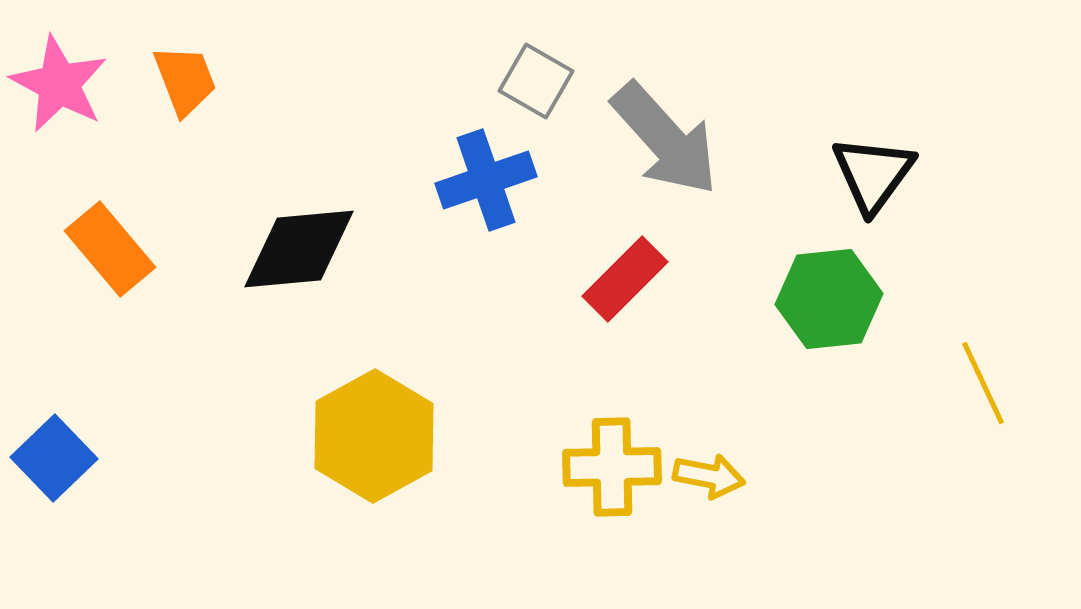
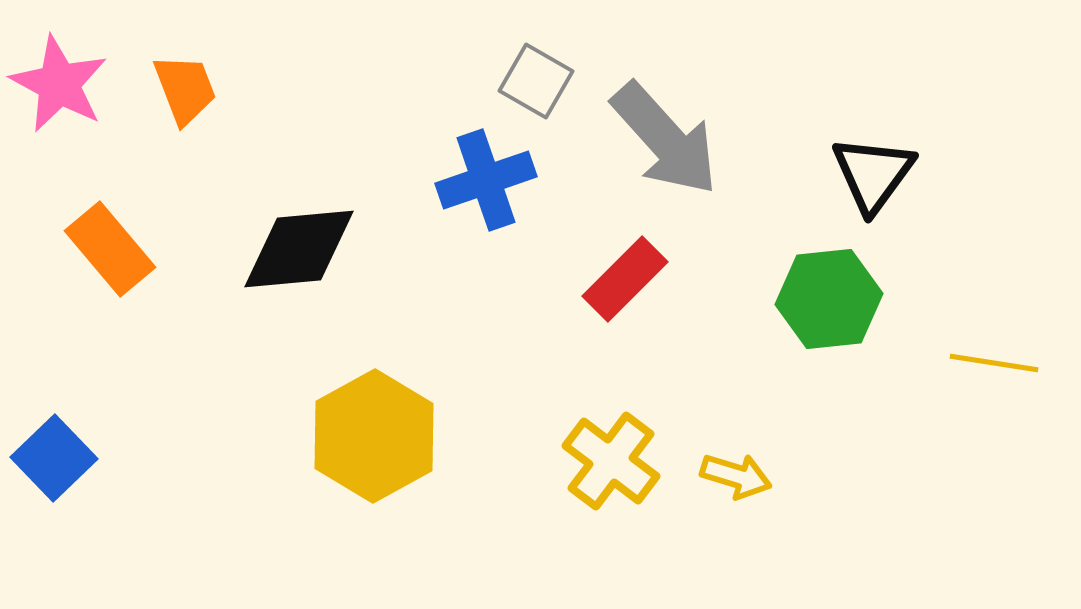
orange trapezoid: moved 9 px down
yellow line: moved 11 px right, 20 px up; rotated 56 degrees counterclockwise
yellow cross: moved 1 px left, 6 px up; rotated 38 degrees clockwise
yellow arrow: moved 27 px right; rotated 6 degrees clockwise
